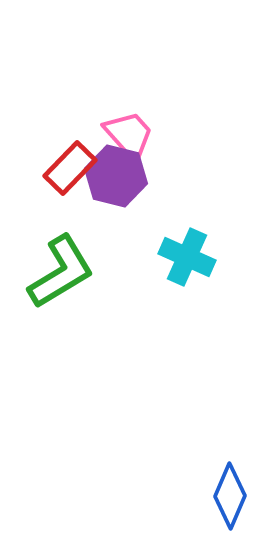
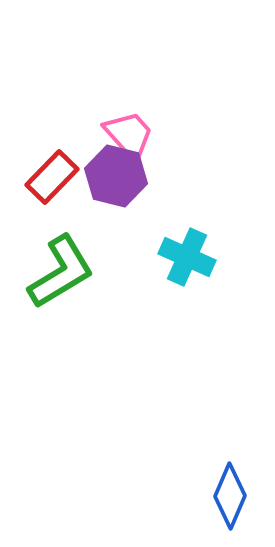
red rectangle: moved 18 px left, 9 px down
